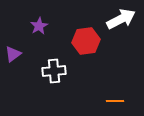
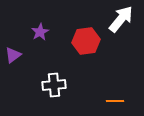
white arrow: rotated 24 degrees counterclockwise
purple star: moved 1 px right, 6 px down
purple triangle: moved 1 px down
white cross: moved 14 px down
